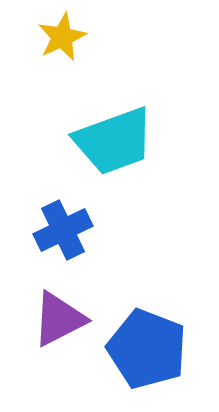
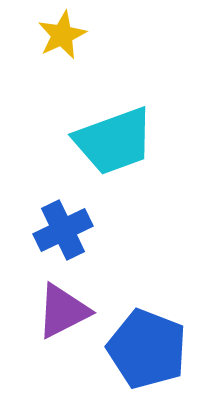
yellow star: moved 2 px up
purple triangle: moved 4 px right, 8 px up
